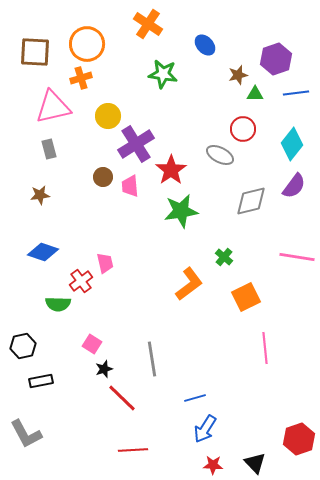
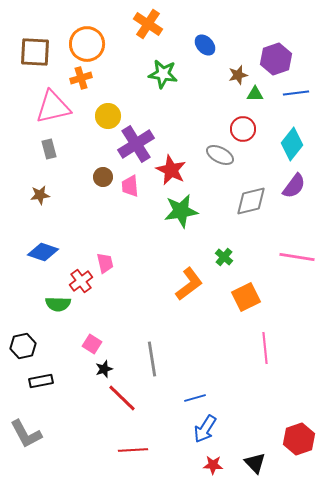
red star at (171, 170): rotated 12 degrees counterclockwise
